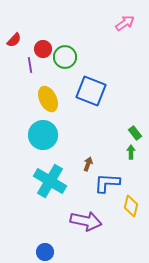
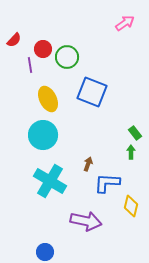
green circle: moved 2 px right
blue square: moved 1 px right, 1 px down
